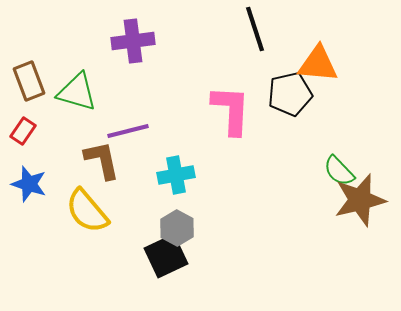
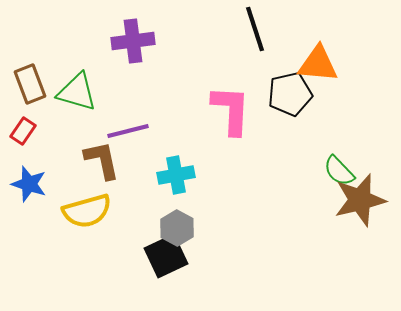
brown rectangle: moved 1 px right, 3 px down
yellow semicircle: rotated 66 degrees counterclockwise
